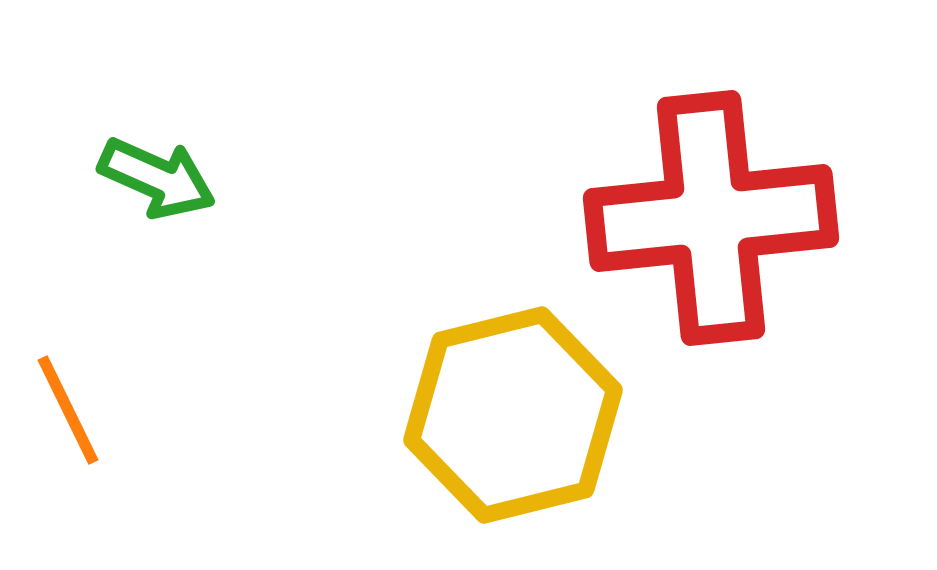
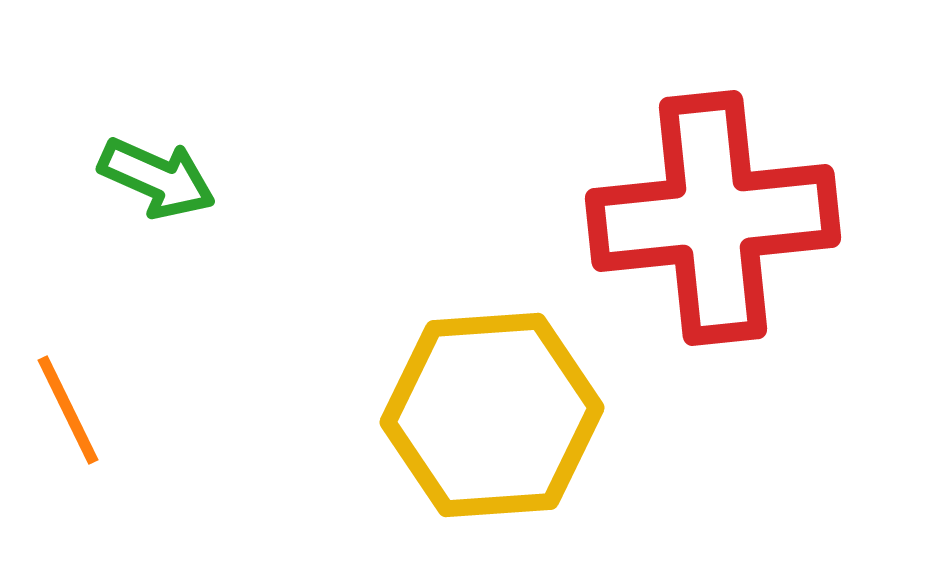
red cross: moved 2 px right
yellow hexagon: moved 21 px left; rotated 10 degrees clockwise
